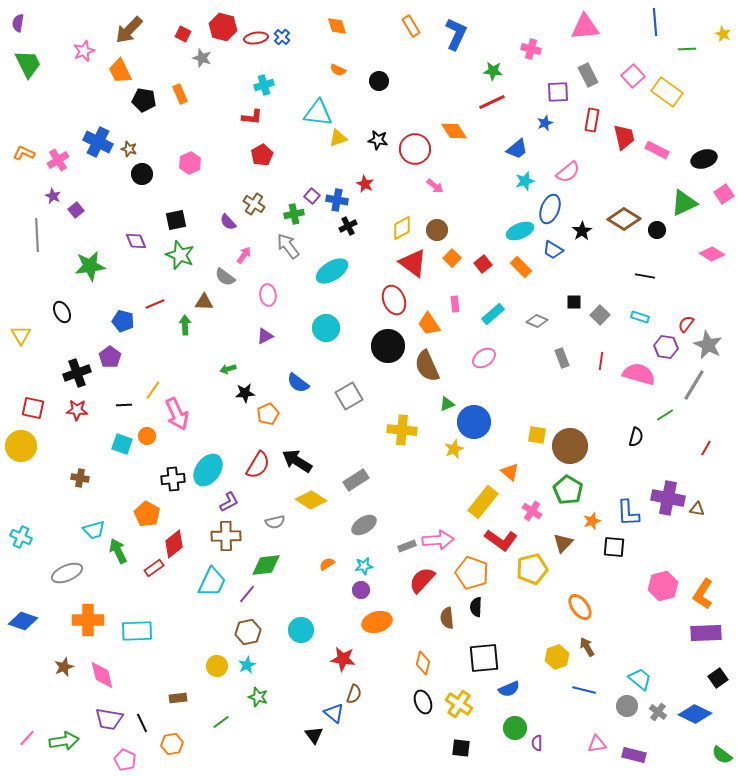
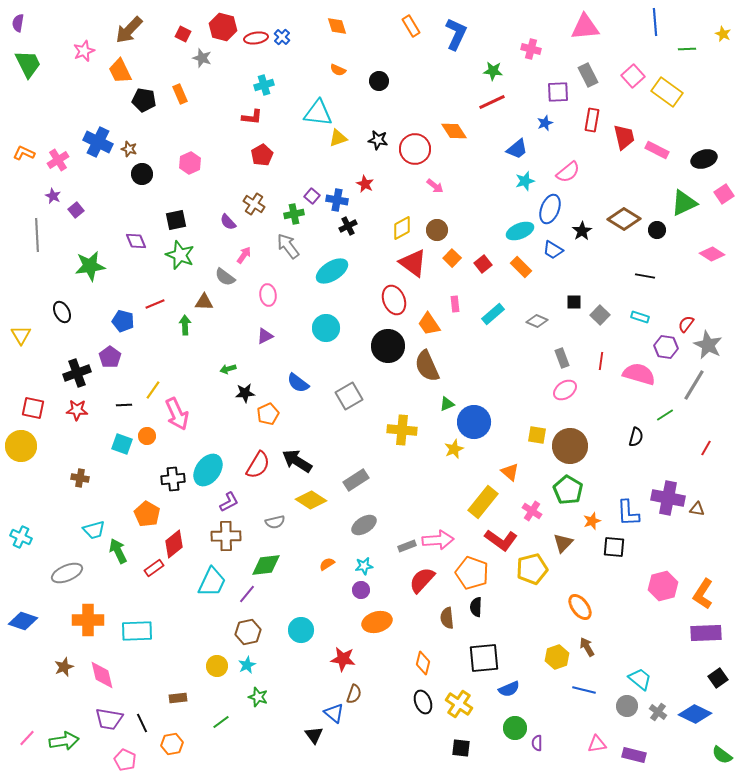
pink ellipse at (484, 358): moved 81 px right, 32 px down
